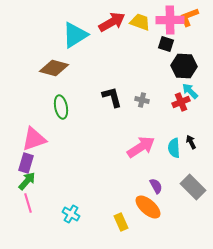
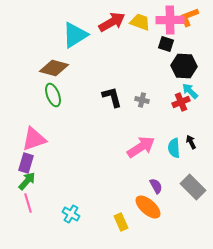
green ellipse: moved 8 px left, 12 px up; rotated 10 degrees counterclockwise
